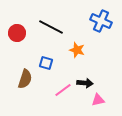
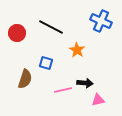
orange star: rotated 14 degrees clockwise
pink line: rotated 24 degrees clockwise
